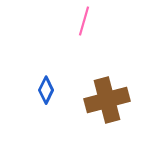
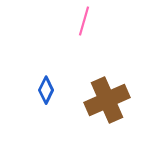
brown cross: rotated 9 degrees counterclockwise
